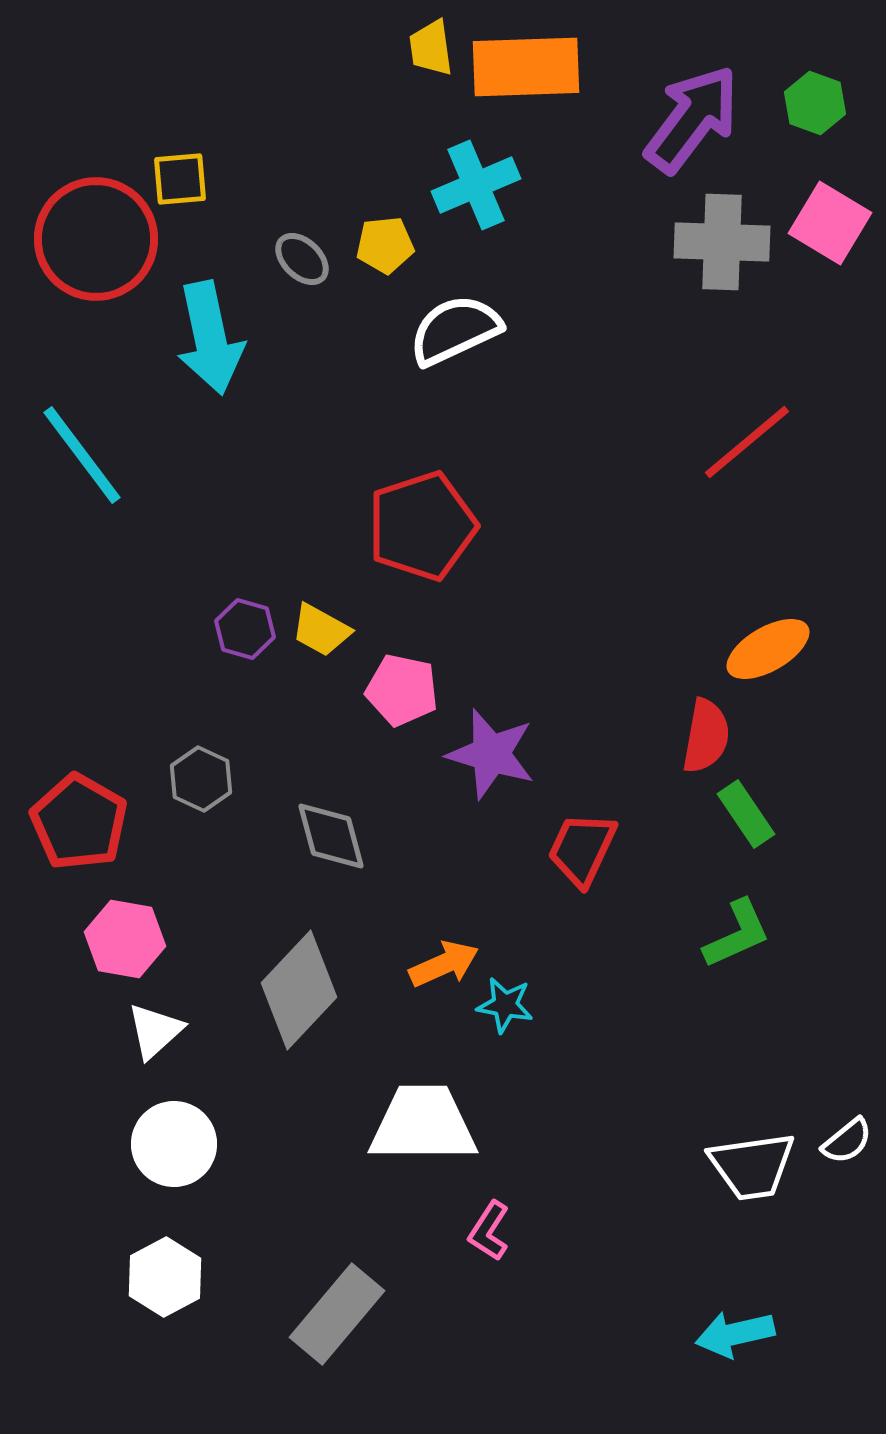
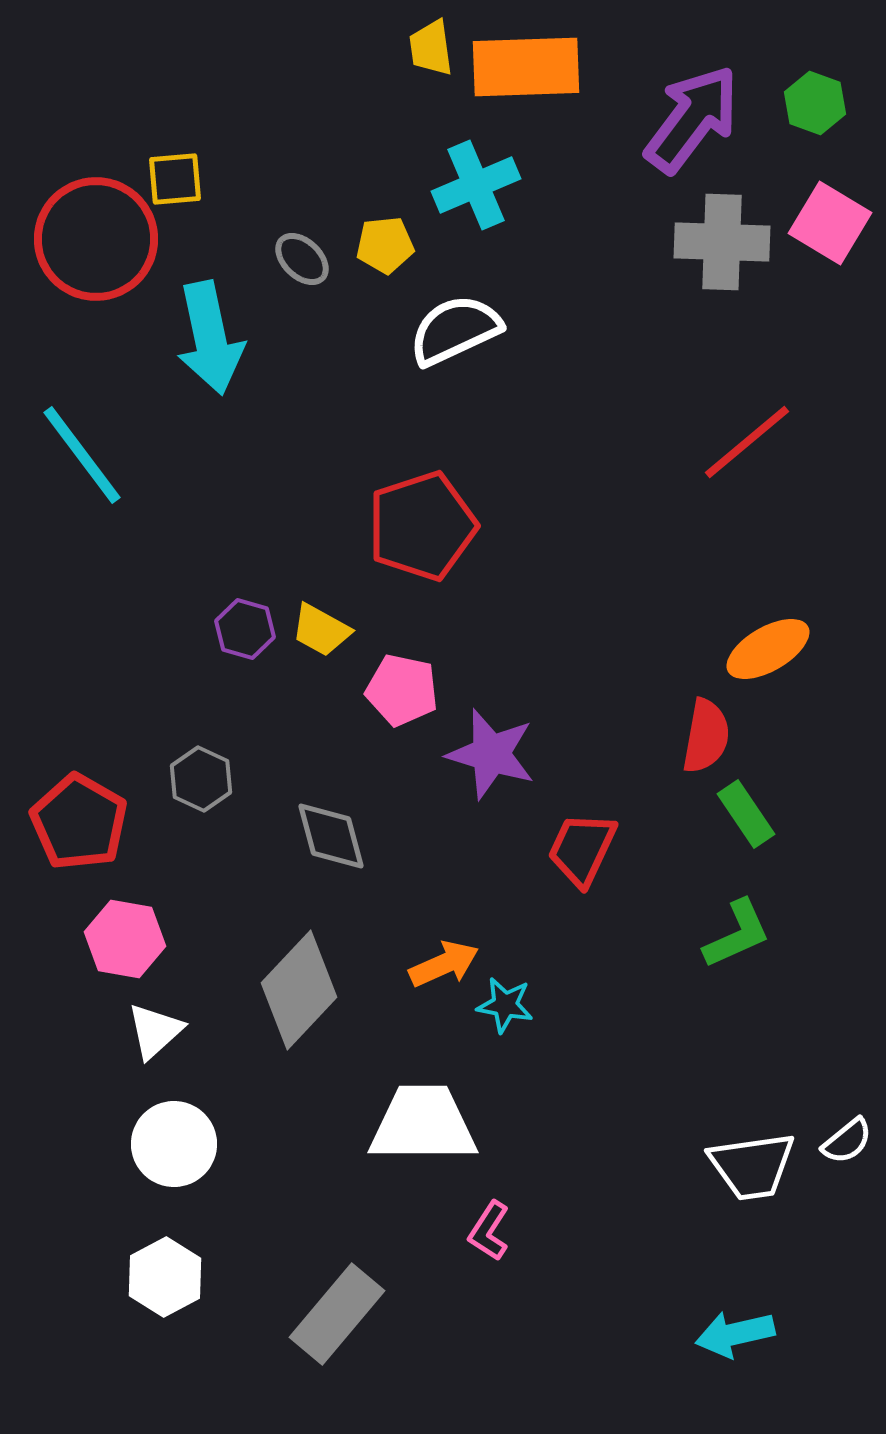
yellow square at (180, 179): moved 5 px left
